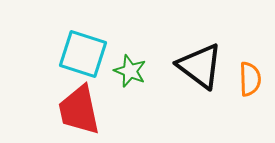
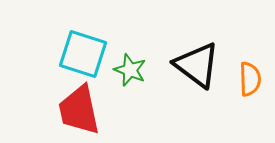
black triangle: moved 3 px left, 1 px up
green star: moved 1 px up
